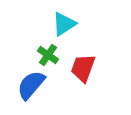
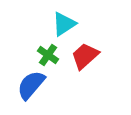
red trapezoid: moved 2 px right, 12 px up; rotated 28 degrees clockwise
